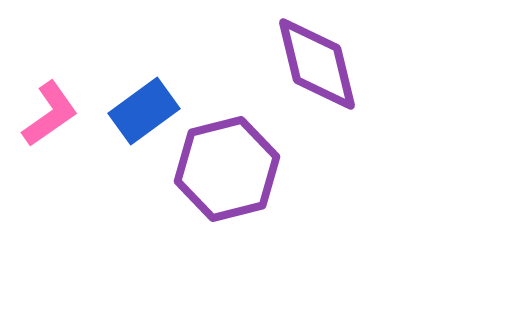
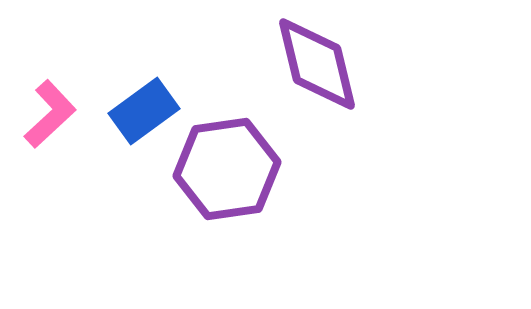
pink L-shape: rotated 8 degrees counterclockwise
purple hexagon: rotated 6 degrees clockwise
